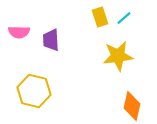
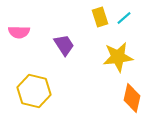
purple trapezoid: moved 13 px right, 5 px down; rotated 150 degrees clockwise
yellow star: moved 1 px down
orange diamond: moved 8 px up
